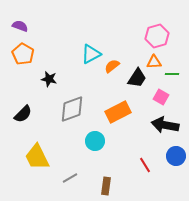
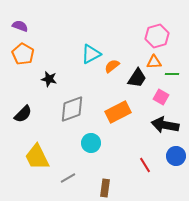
cyan circle: moved 4 px left, 2 px down
gray line: moved 2 px left
brown rectangle: moved 1 px left, 2 px down
